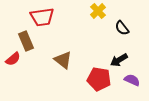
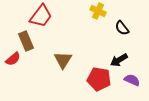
yellow cross: rotated 21 degrees counterclockwise
red trapezoid: moved 1 px left, 1 px up; rotated 45 degrees counterclockwise
brown triangle: rotated 24 degrees clockwise
